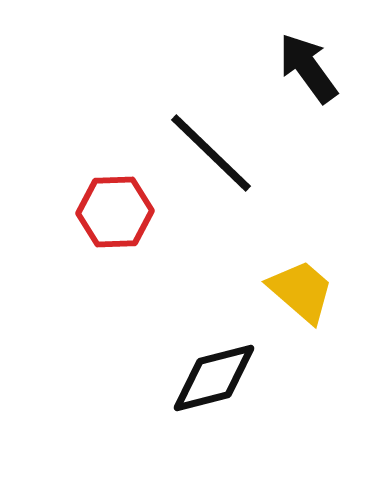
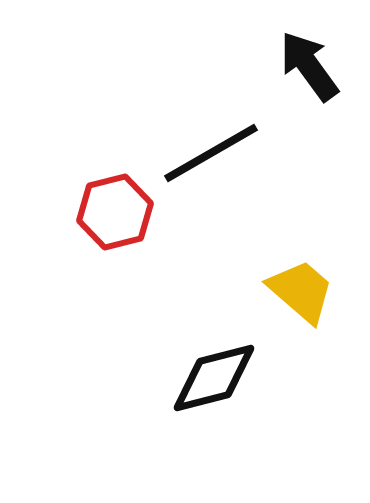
black arrow: moved 1 px right, 2 px up
black line: rotated 74 degrees counterclockwise
red hexagon: rotated 12 degrees counterclockwise
